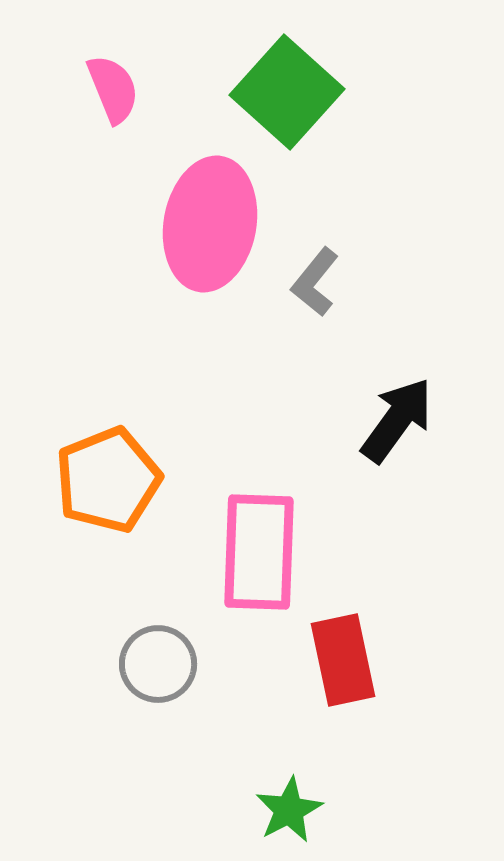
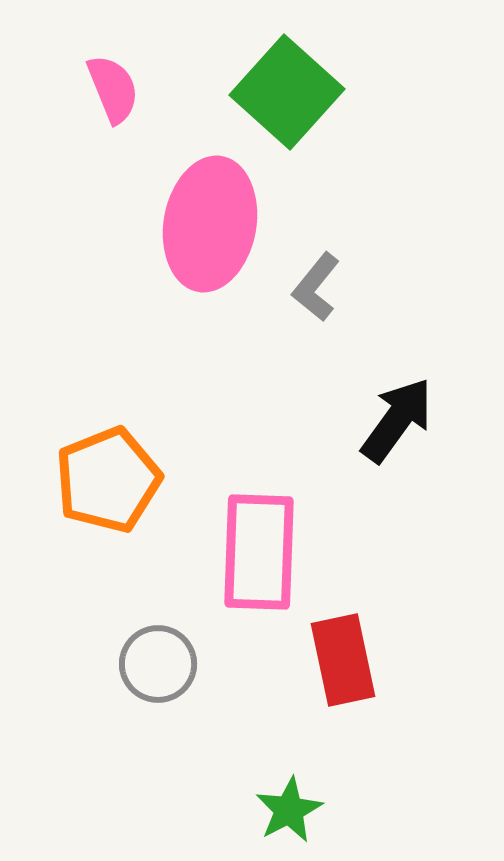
gray L-shape: moved 1 px right, 5 px down
